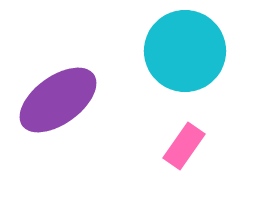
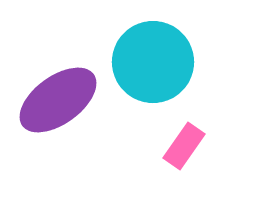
cyan circle: moved 32 px left, 11 px down
